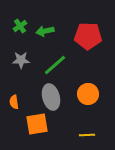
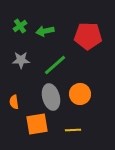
orange circle: moved 8 px left
yellow line: moved 14 px left, 5 px up
